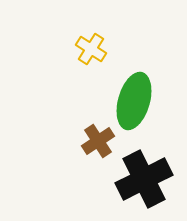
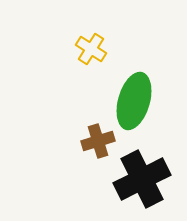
brown cross: rotated 16 degrees clockwise
black cross: moved 2 px left
